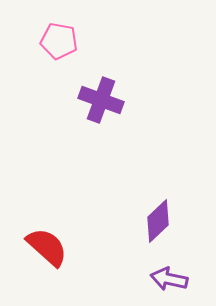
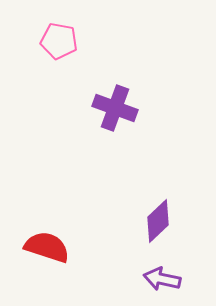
purple cross: moved 14 px right, 8 px down
red semicircle: rotated 24 degrees counterclockwise
purple arrow: moved 7 px left
